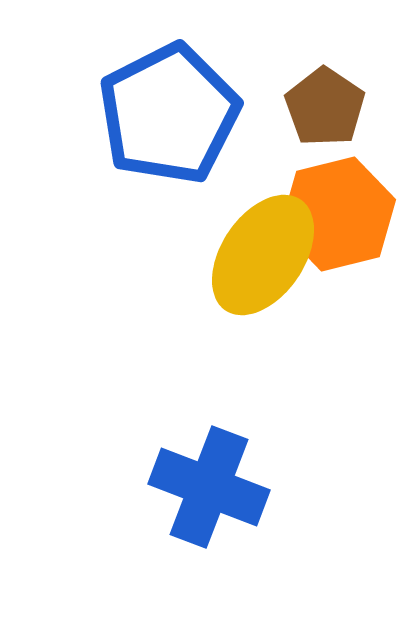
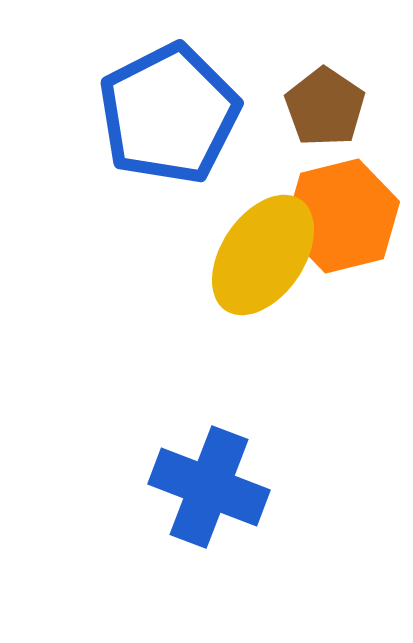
orange hexagon: moved 4 px right, 2 px down
